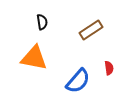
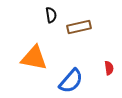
black semicircle: moved 9 px right, 7 px up
brown rectangle: moved 12 px left, 3 px up; rotated 20 degrees clockwise
blue semicircle: moved 7 px left
